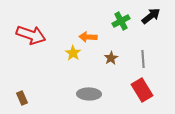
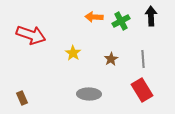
black arrow: rotated 54 degrees counterclockwise
orange arrow: moved 6 px right, 20 px up
brown star: moved 1 px down
